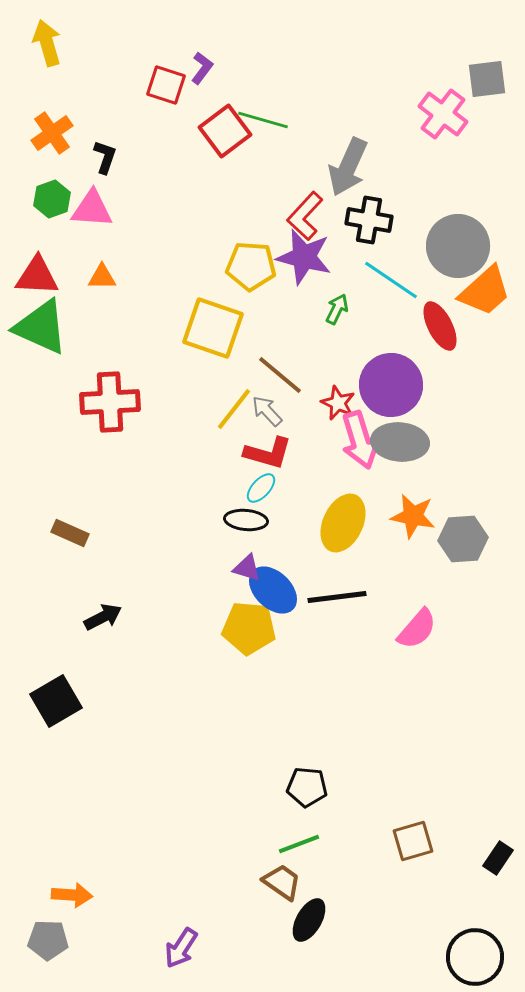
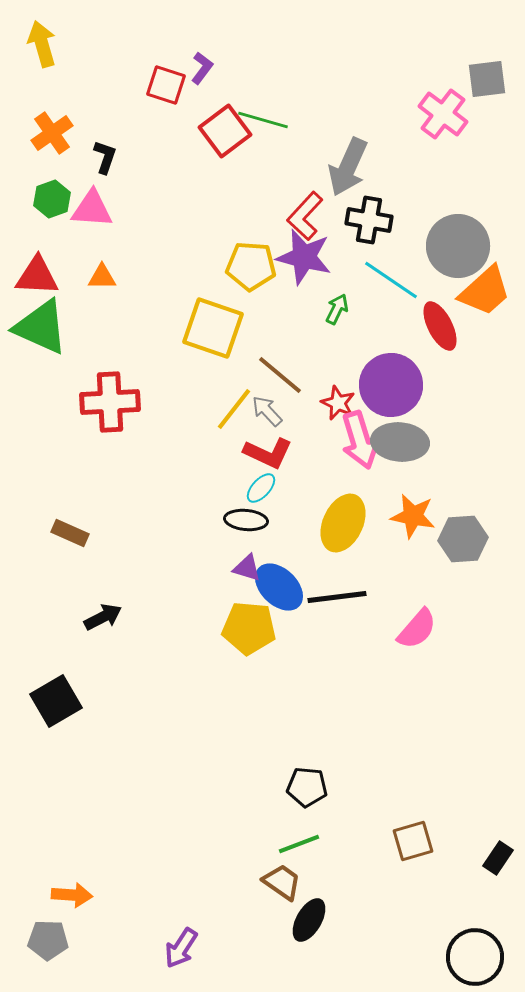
yellow arrow at (47, 43): moved 5 px left, 1 px down
red L-shape at (268, 453): rotated 9 degrees clockwise
blue ellipse at (273, 590): moved 6 px right, 3 px up
